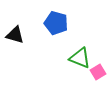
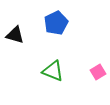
blue pentagon: rotated 30 degrees clockwise
green triangle: moved 27 px left, 13 px down
